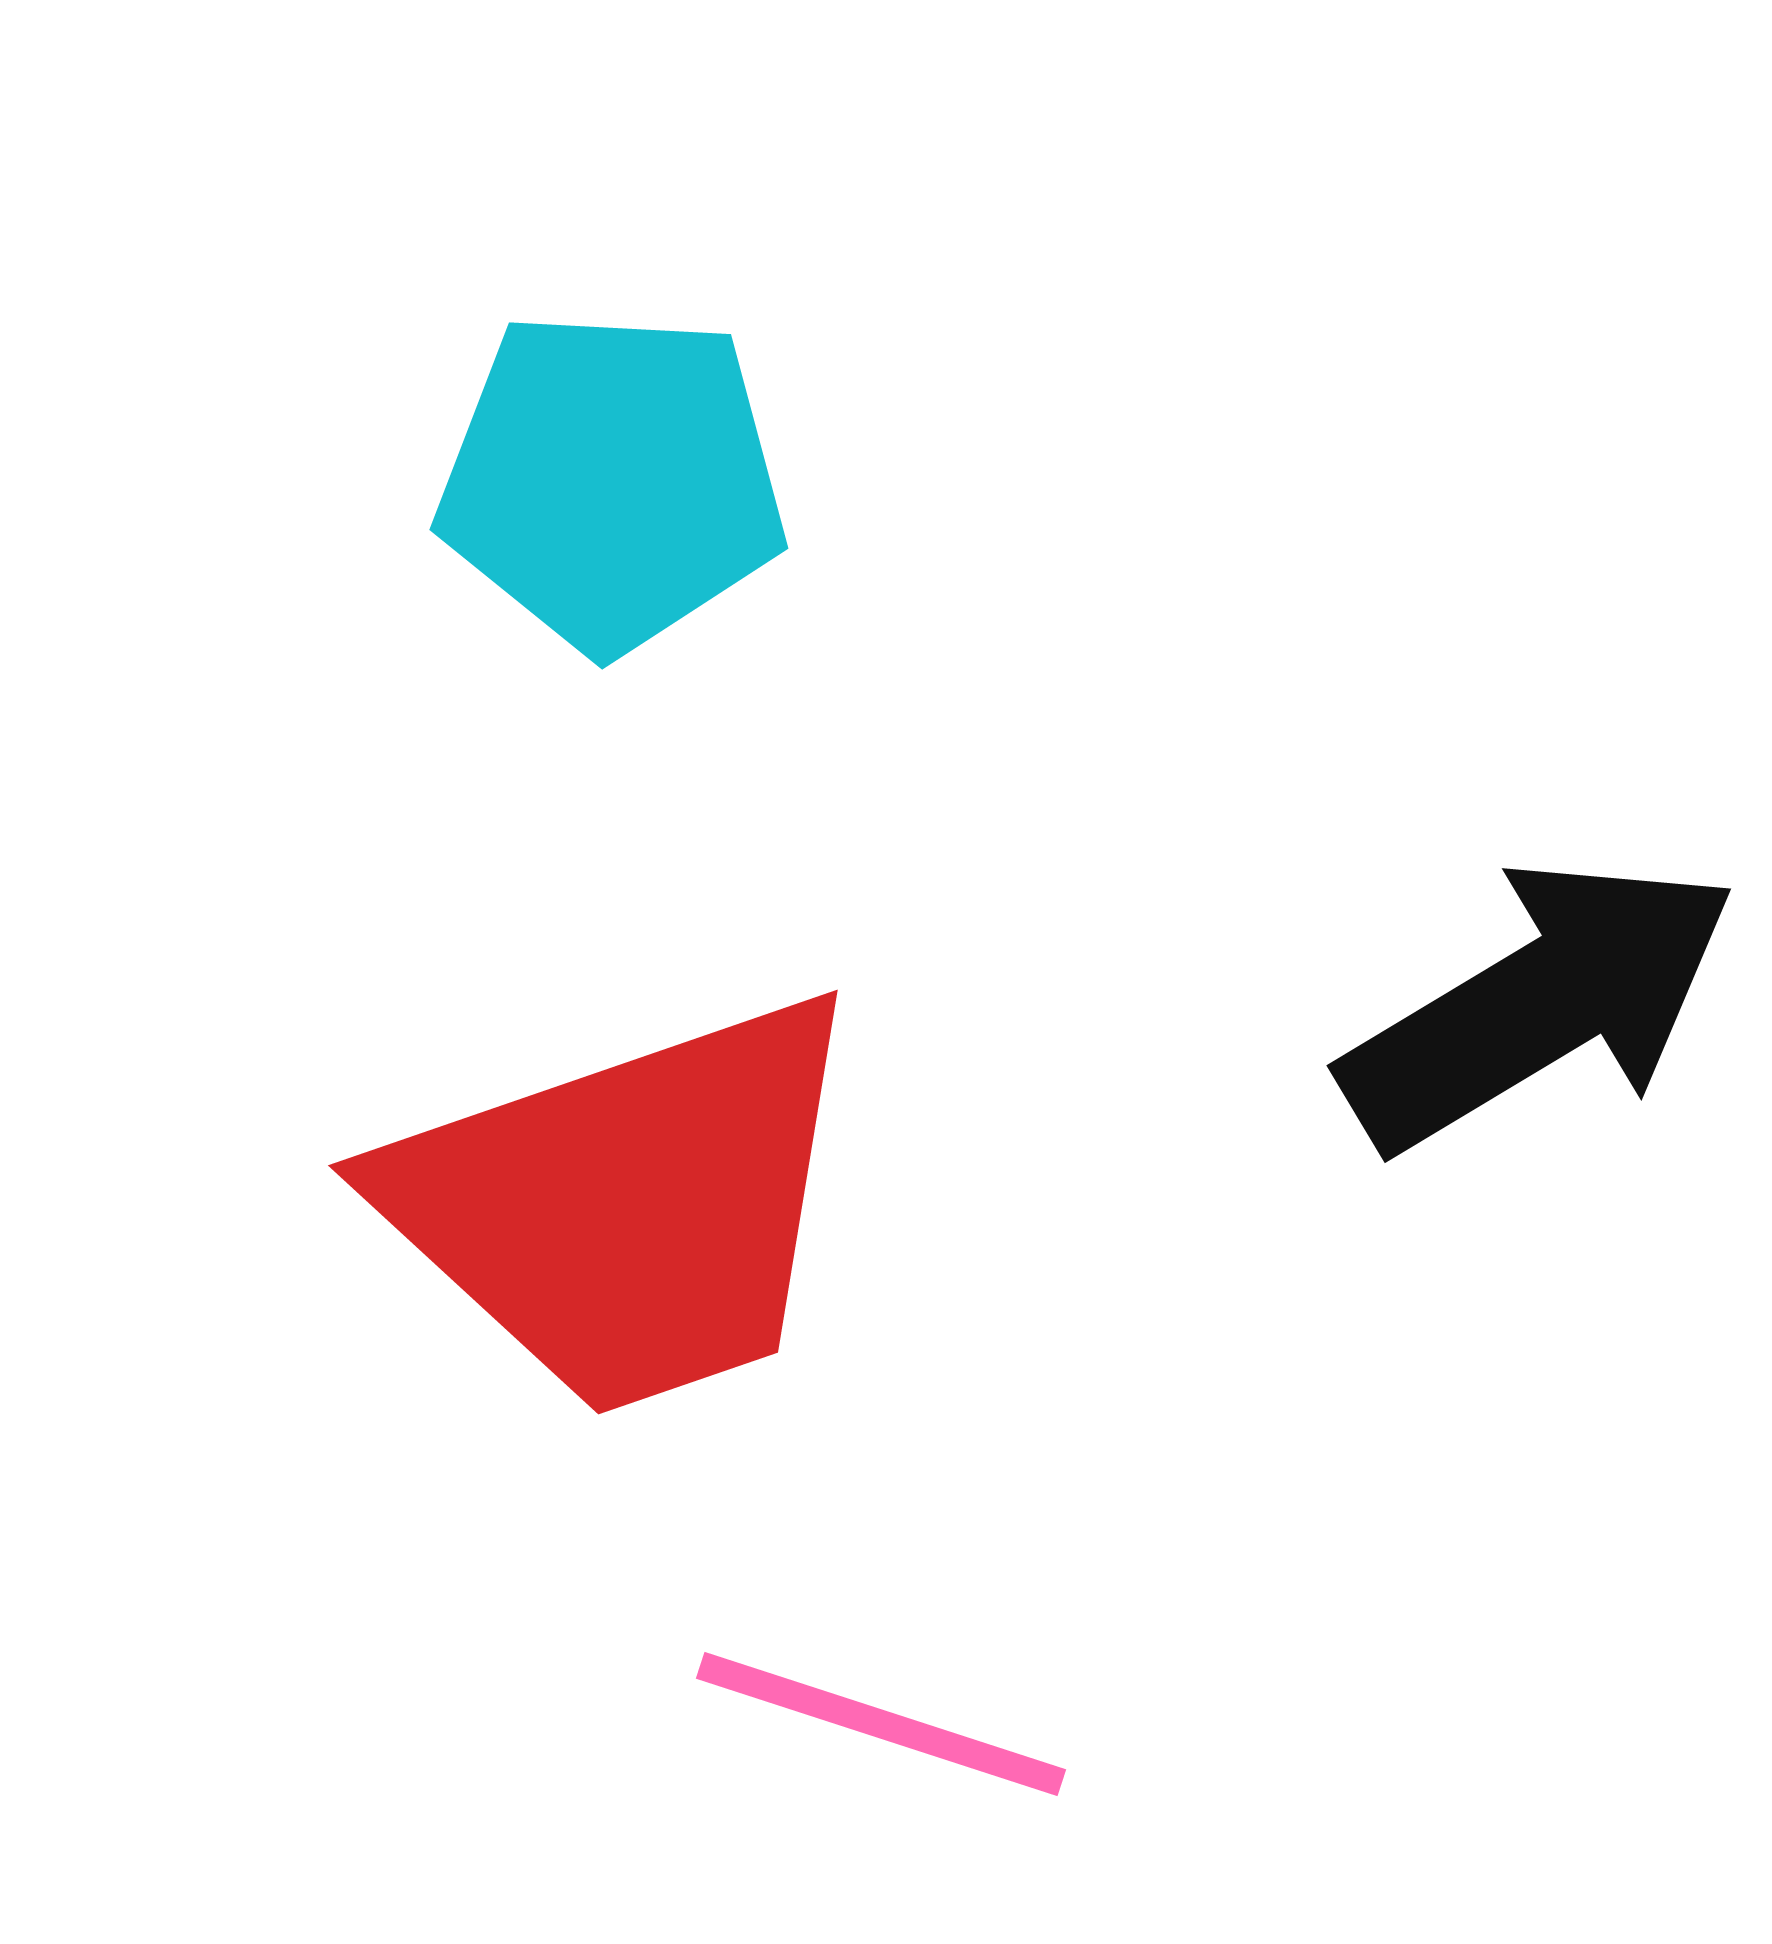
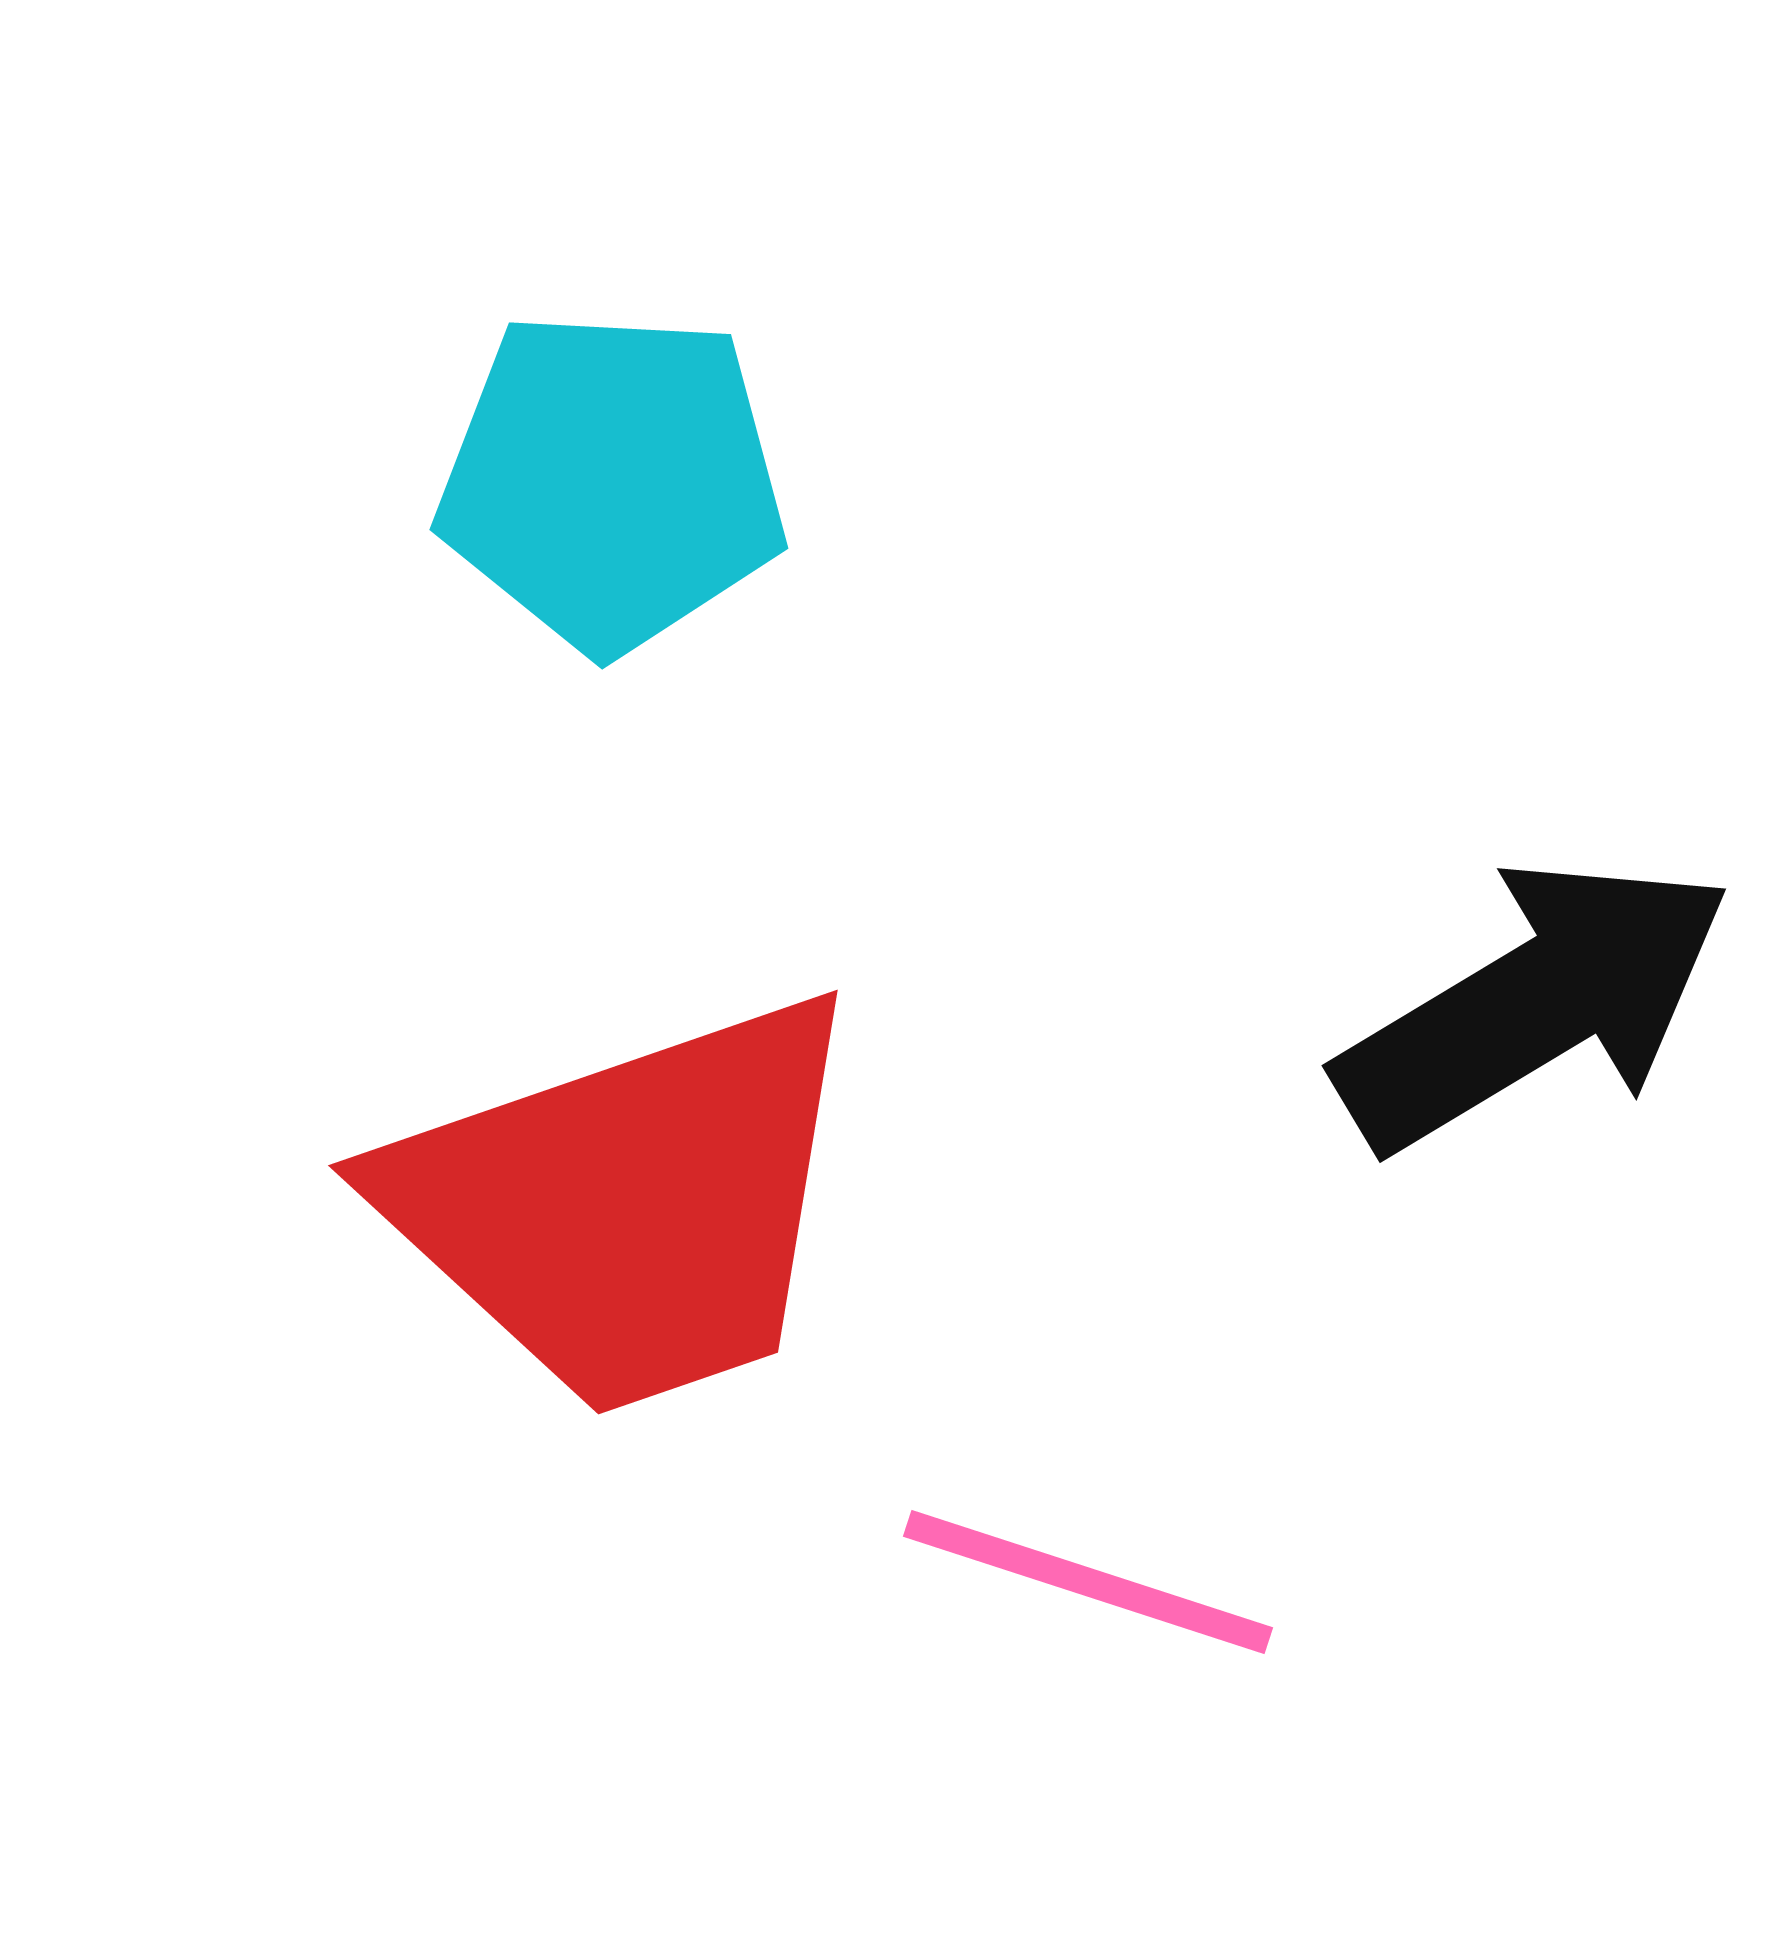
black arrow: moved 5 px left
pink line: moved 207 px right, 142 px up
